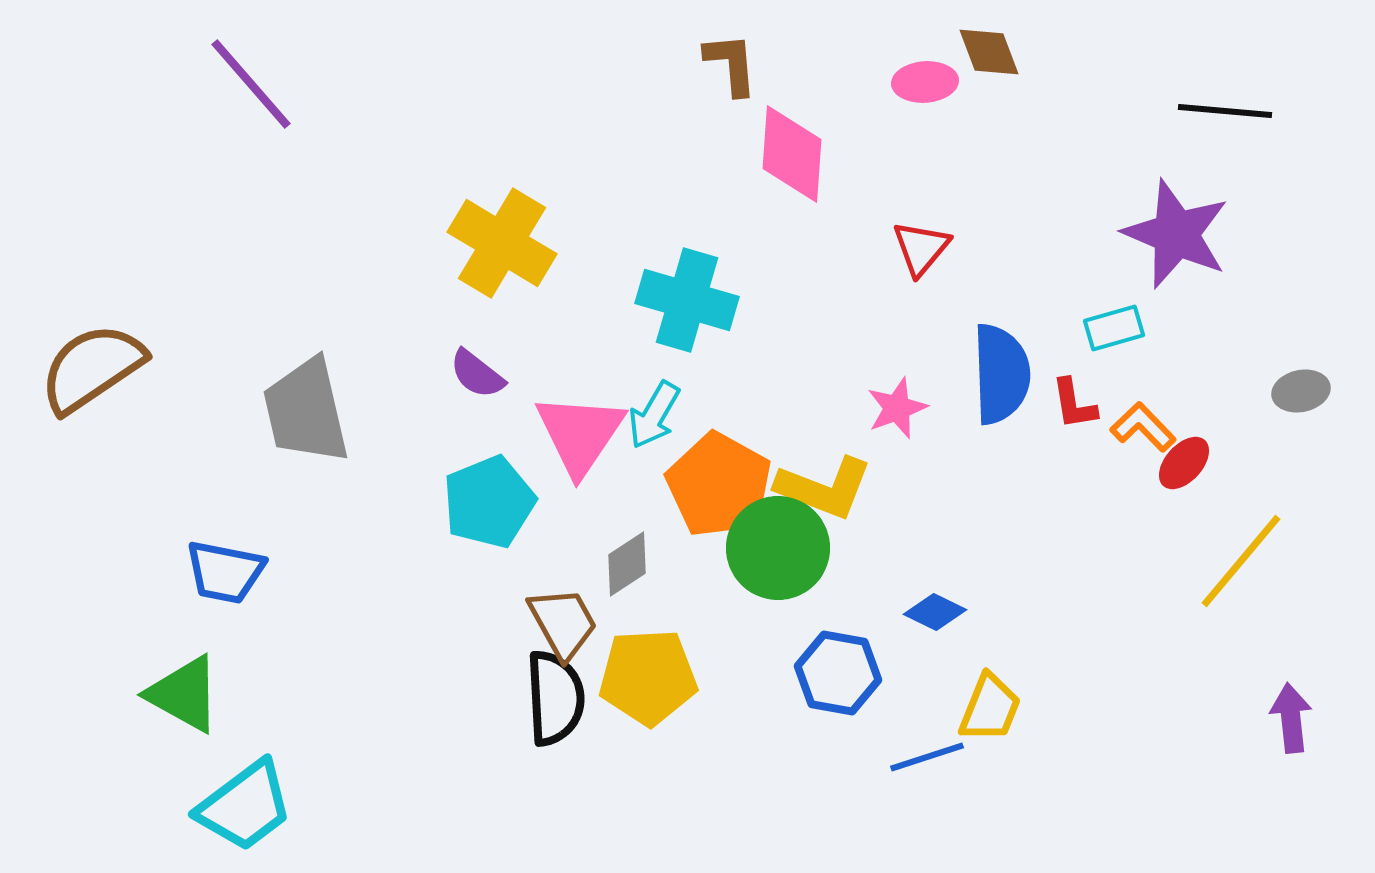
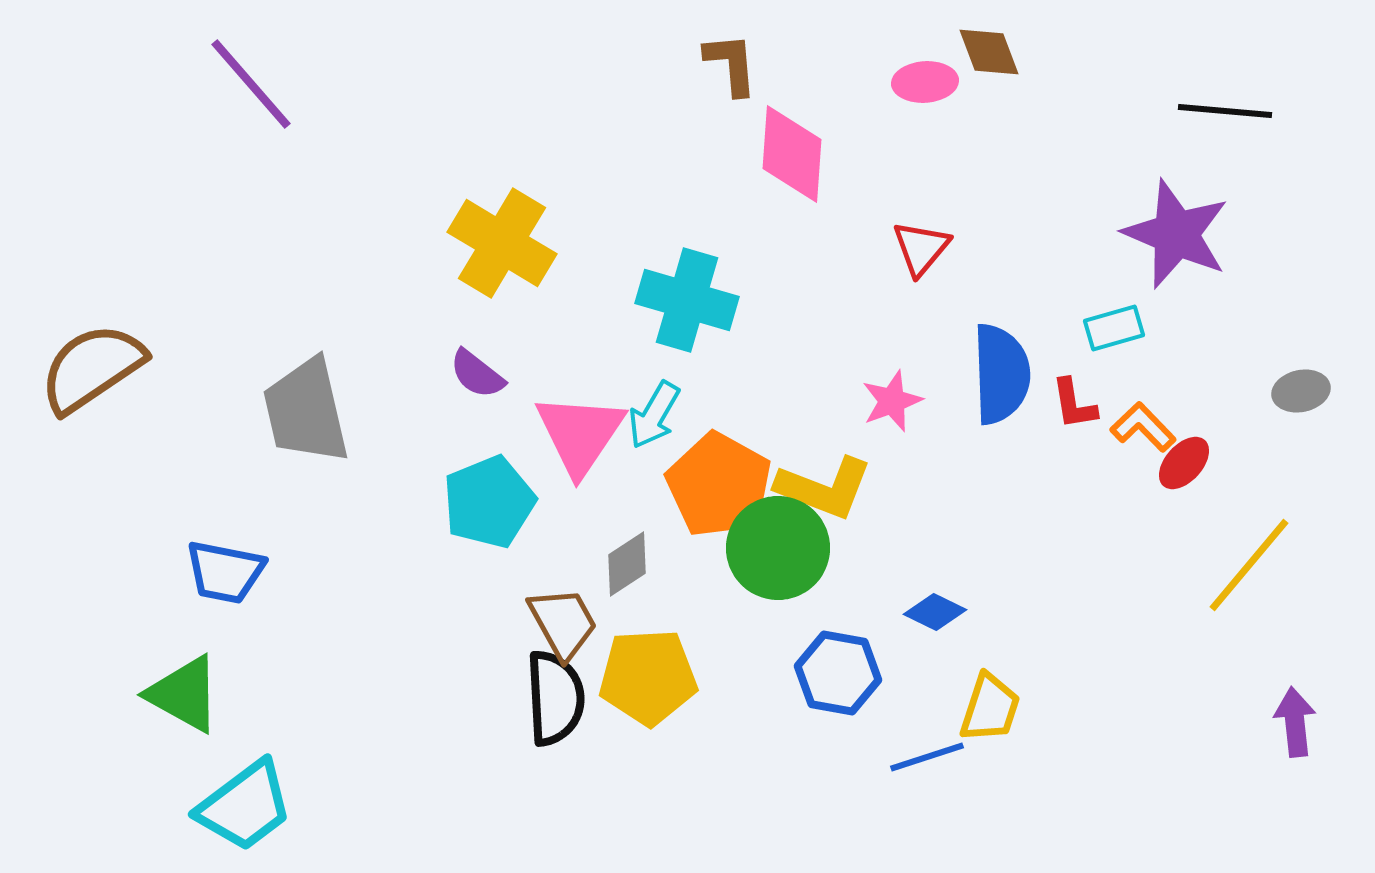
pink star: moved 5 px left, 7 px up
yellow line: moved 8 px right, 4 px down
yellow trapezoid: rotated 4 degrees counterclockwise
purple arrow: moved 4 px right, 4 px down
